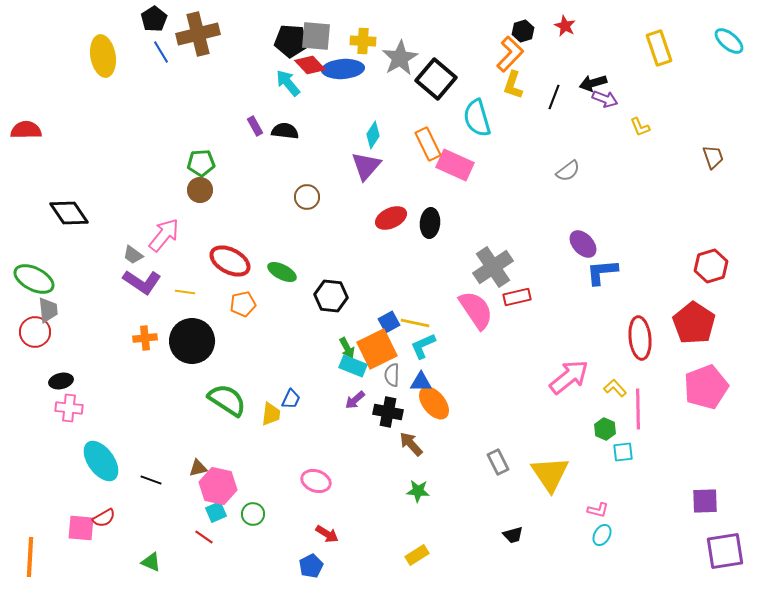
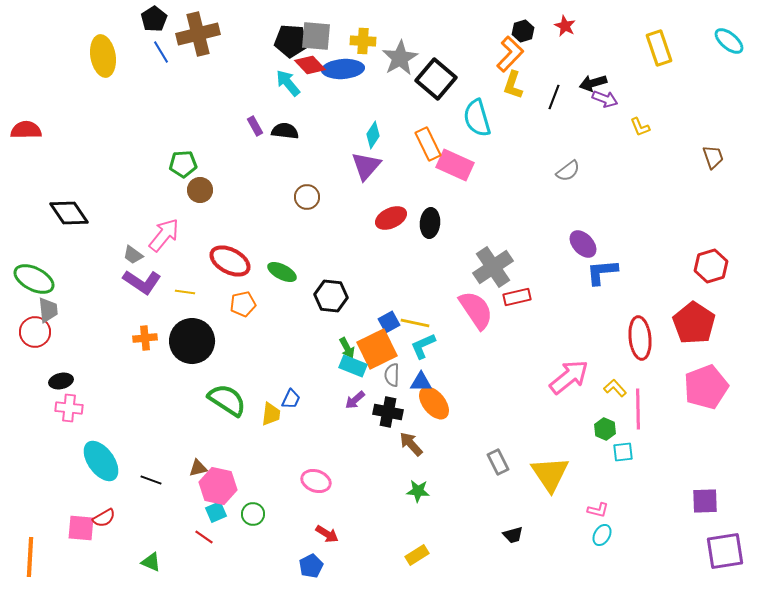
green pentagon at (201, 163): moved 18 px left, 1 px down
